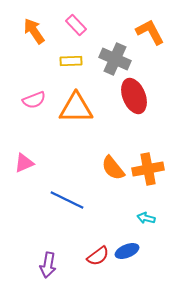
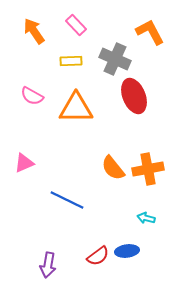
pink semicircle: moved 2 px left, 4 px up; rotated 50 degrees clockwise
blue ellipse: rotated 15 degrees clockwise
